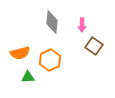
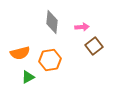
pink arrow: moved 2 px down; rotated 96 degrees counterclockwise
brown square: rotated 18 degrees clockwise
orange hexagon: rotated 15 degrees clockwise
green triangle: rotated 24 degrees counterclockwise
